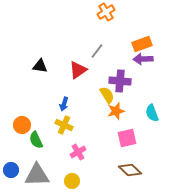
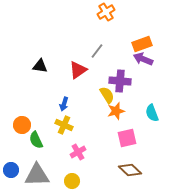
purple arrow: rotated 24 degrees clockwise
